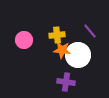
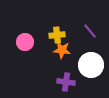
pink circle: moved 1 px right, 2 px down
white circle: moved 13 px right, 10 px down
